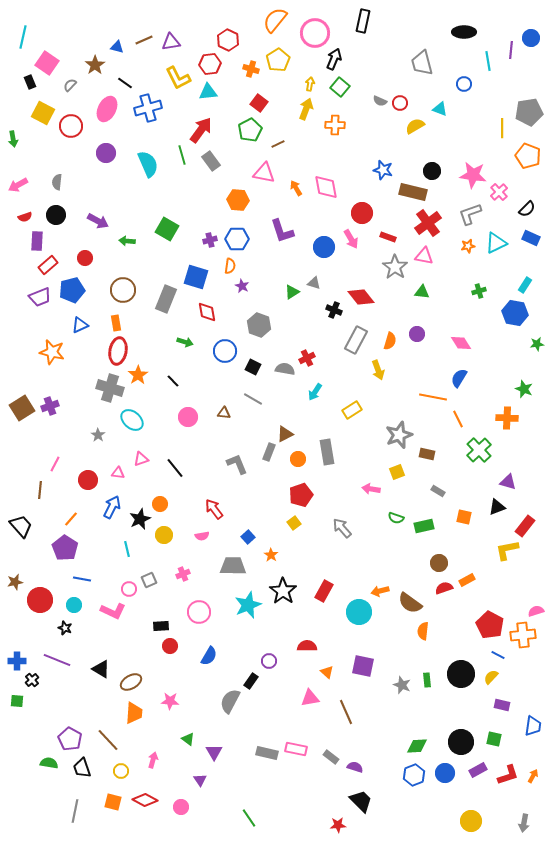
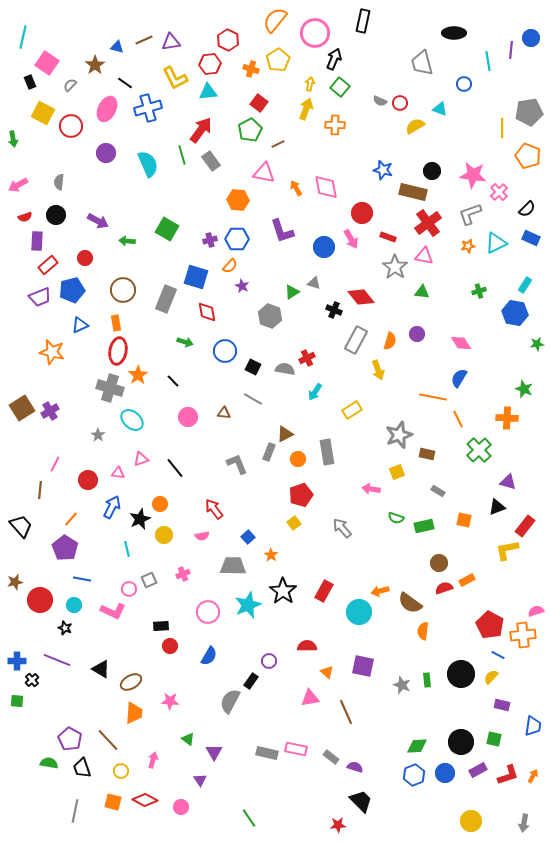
black ellipse at (464, 32): moved 10 px left, 1 px down
yellow L-shape at (178, 78): moved 3 px left
gray semicircle at (57, 182): moved 2 px right
orange semicircle at (230, 266): rotated 35 degrees clockwise
gray hexagon at (259, 325): moved 11 px right, 9 px up
purple cross at (50, 406): moved 5 px down; rotated 12 degrees counterclockwise
orange square at (464, 517): moved 3 px down
pink circle at (199, 612): moved 9 px right
